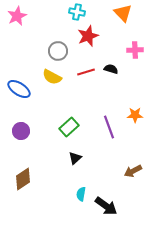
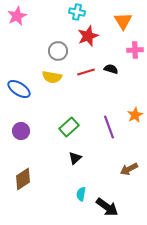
orange triangle: moved 8 px down; rotated 12 degrees clockwise
yellow semicircle: rotated 18 degrees counterclockwise
orange star: rotated 28 degrees counterclockwise
brown arrow: moved 4 px left, 2 px up
black arrow: moved 1 px right, 1 px down
